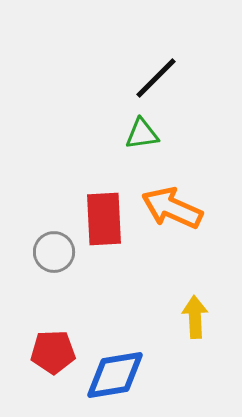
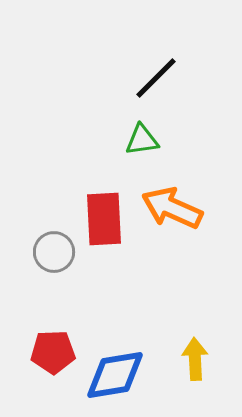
green triangle: moved 6 px down
yellow arrow: moved 42 px down
